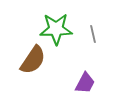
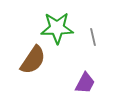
green star: moved 1 px right, 1 px up
gray line: moved 3 px down
